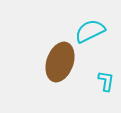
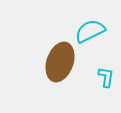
cyan L-shape: moved 4 px up
